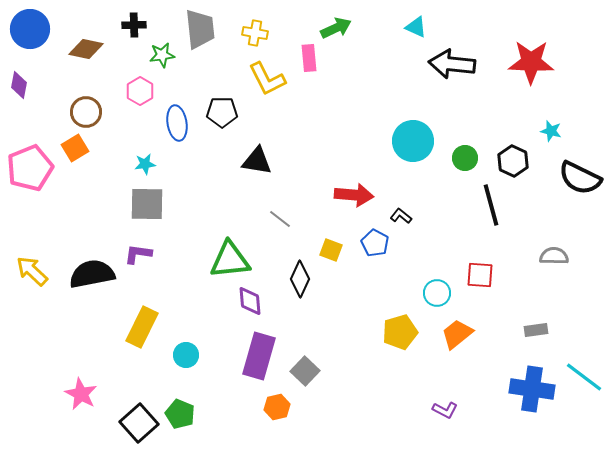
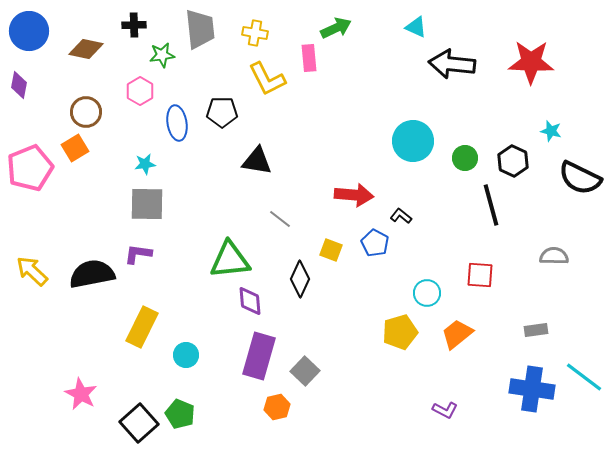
blue circle at (30, 29): moved 1 px left, 2 px down
cyan circle at (437, 293): moved 10 px left
